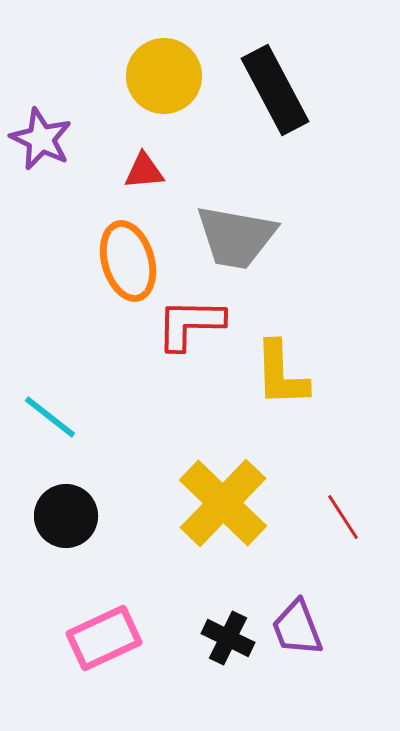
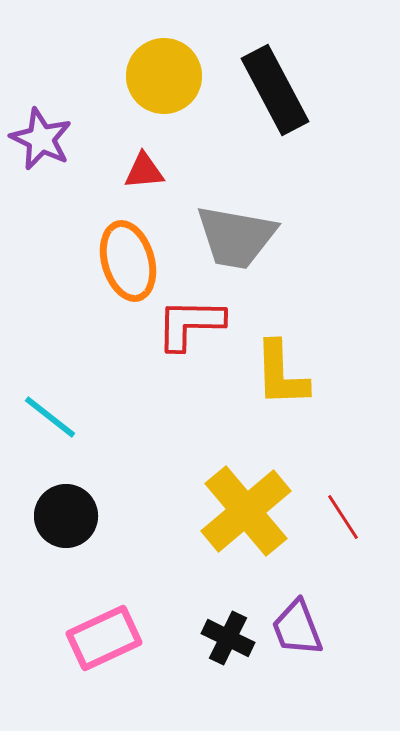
yellow cross: moved 23 px right, 8 px down; rotated 6 degrees clockwise
